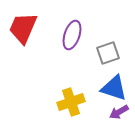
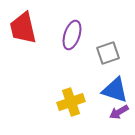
red trapezoid: rotated 36 degrees counterclockwise
blue triangle: moved 1 px right, 2 px down
